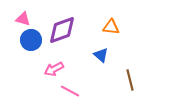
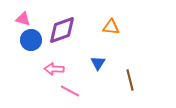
blue triangle: moved 3 px left, 8 px down; rotated 21 degrees clockwise
pink arrow: rotated 30 degrees clockwise
